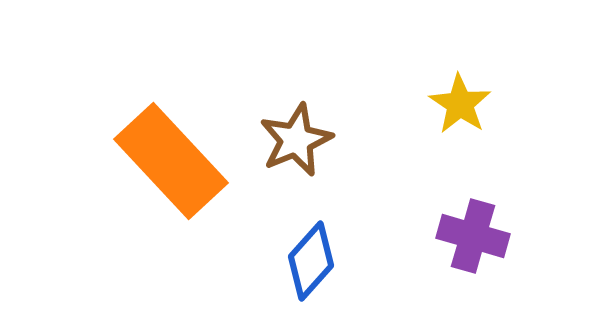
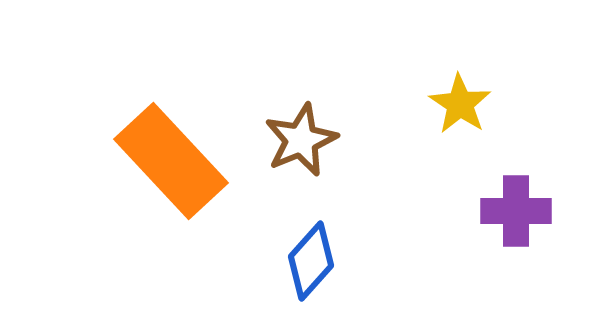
brown star: moved 5 px right
purple cross: moved 43 px right, 25 px up; rotated 16 degrees counterclockwise
